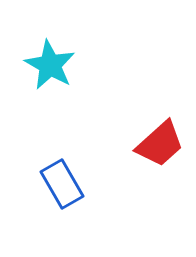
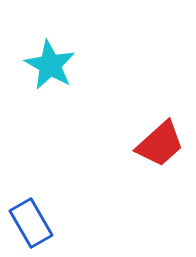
blue rectangle: moved 31 px left, 39 px down
